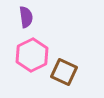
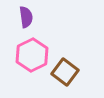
brown square: moved 1 px right; rotated 12 degrees clockwise
